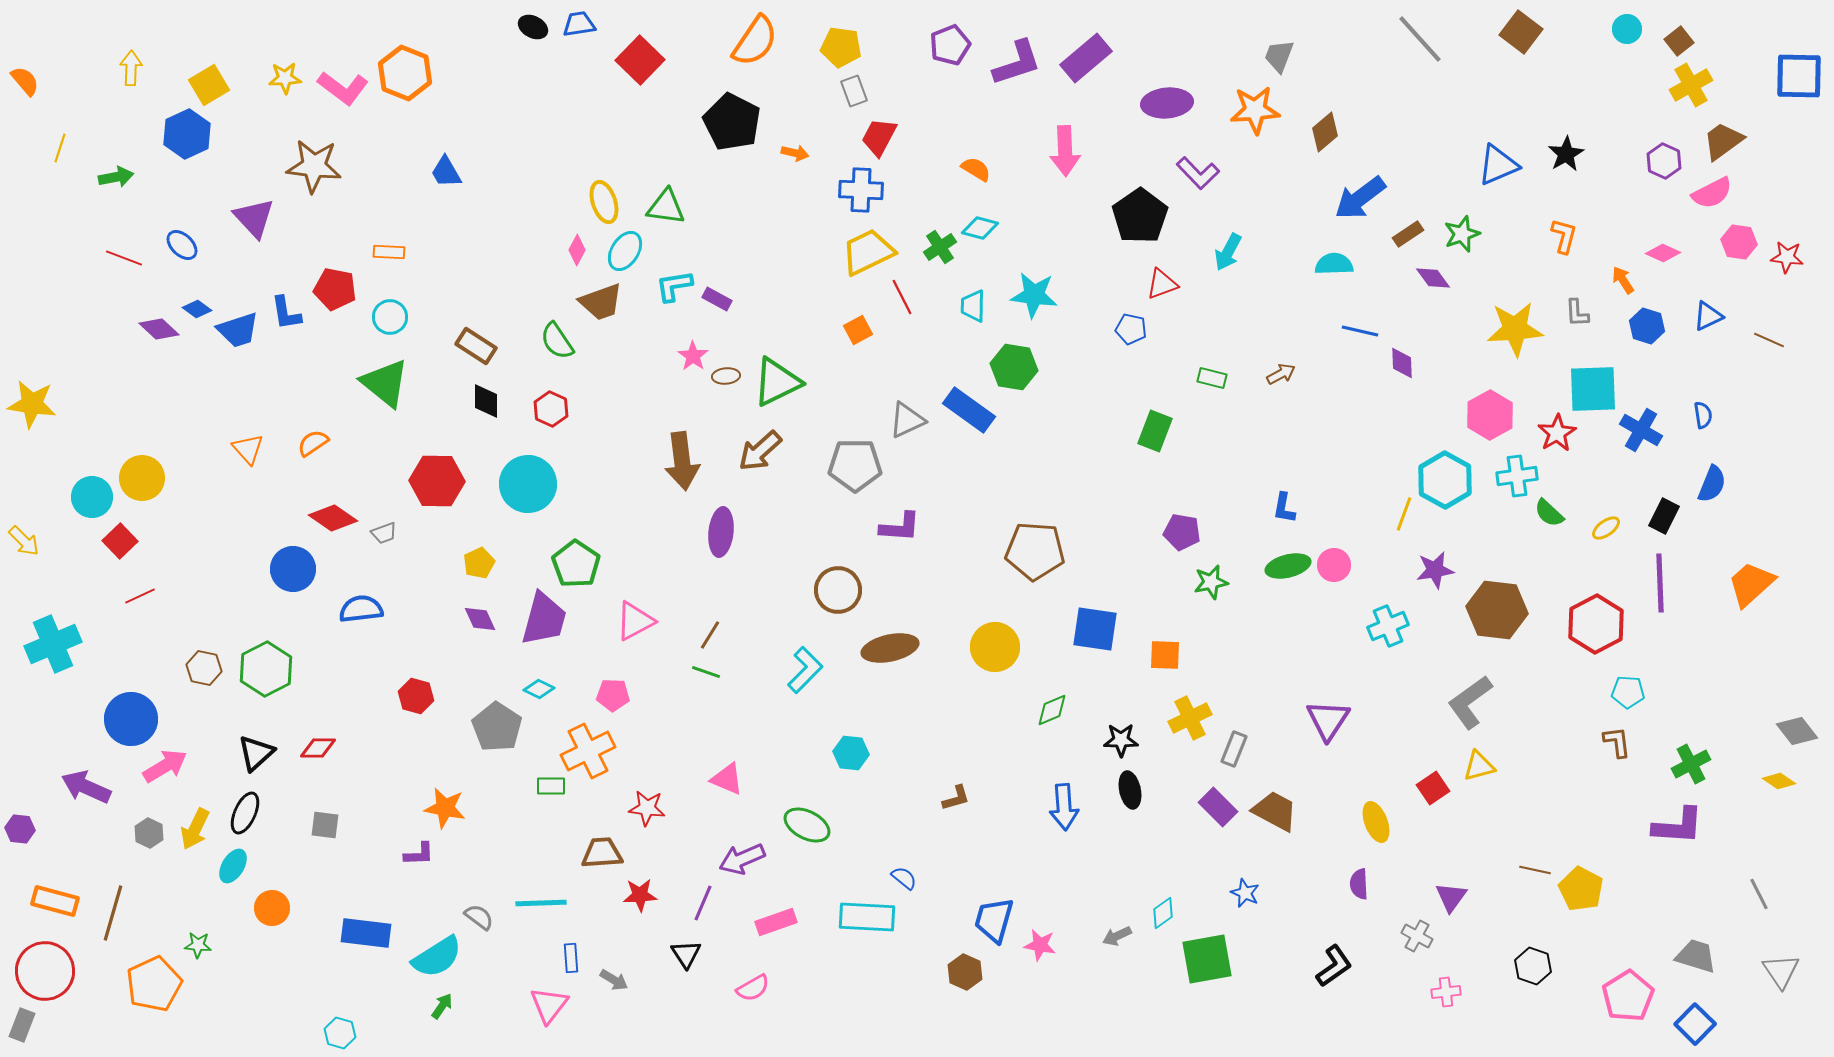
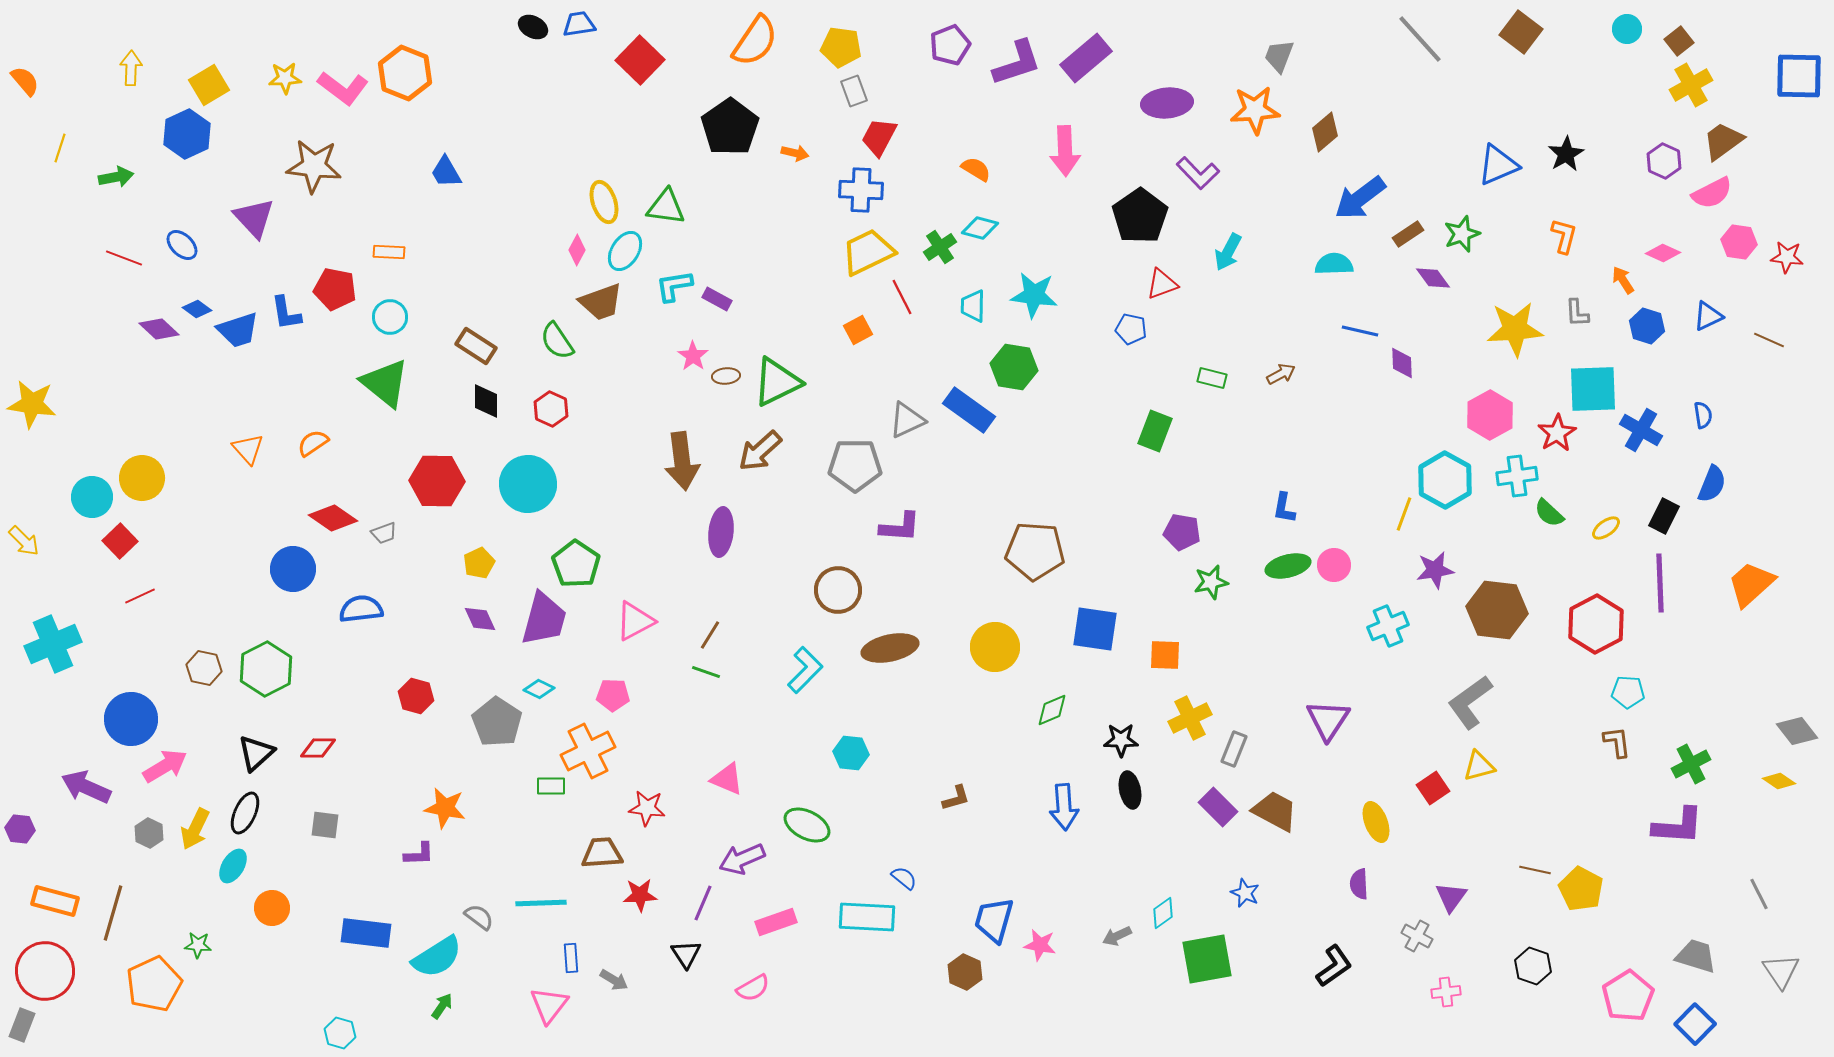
black pentagon at (732, 122): moved 2 px left, 5 px down; rotated 10 degrees clockwise
gray pentagon at (497, 727): moved 5 px up
